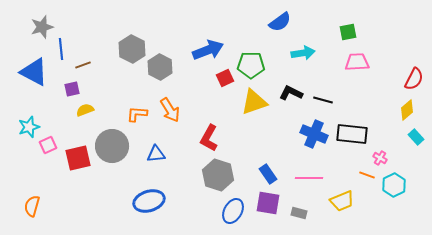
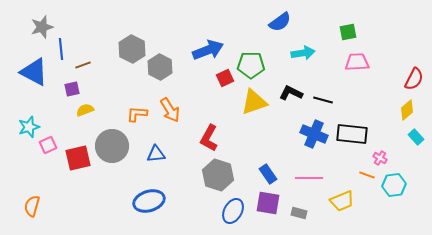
cyan hexagon at (394, 185): rotated 20 degrees clockwise
